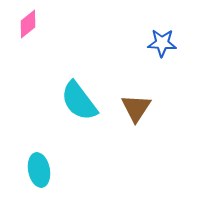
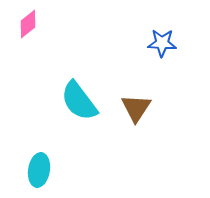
cyan ellipse: rotated 20 degrees clockwise
